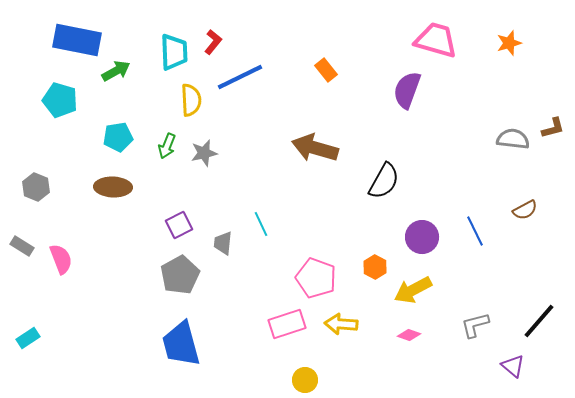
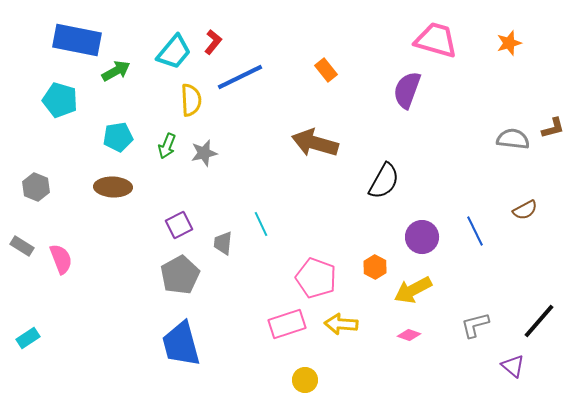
cyan trapezoid at (174, 52): rotated 42 degrees clockwise
brown arrow at (315, 148): moved 5 px up
